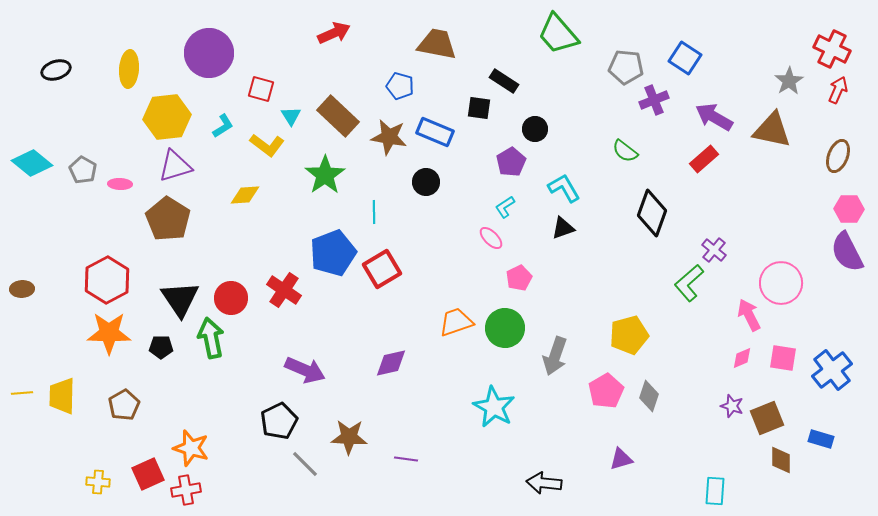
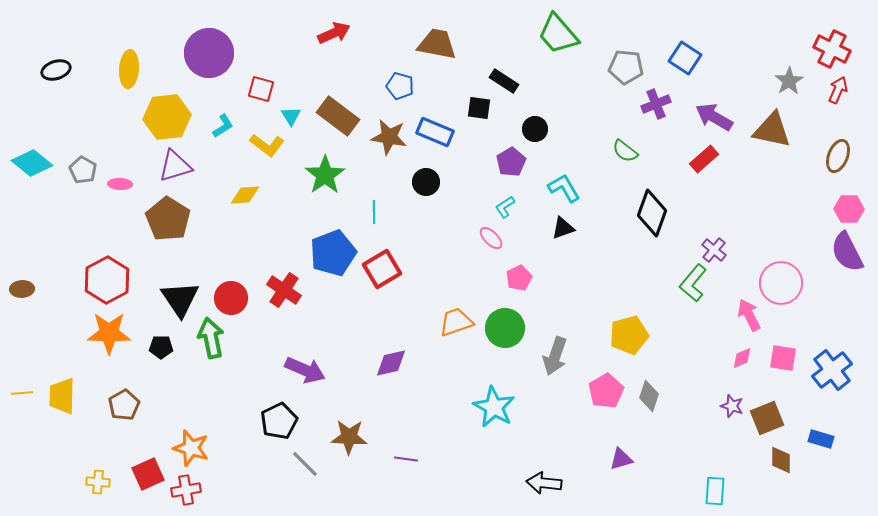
purple cross at (654, 100): moved 2 px right, 4 px down
brown rectangle at (338, 116): rotated 6 degrees counterclockwise
green L-shape at (689, 283): moved 4 px right; rotated 9 degrees counterclockwise
